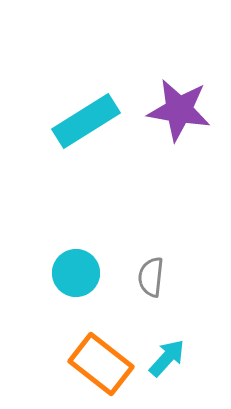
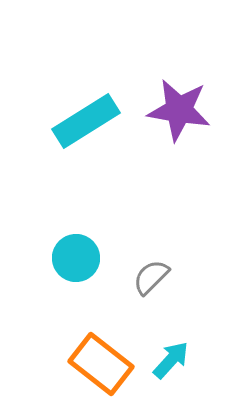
cyan circle: moved 15 px up
gray semicircle: rotated 39 degrees clockwise
cyan arrow: moved 4 px right, 2 px down
